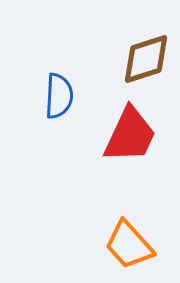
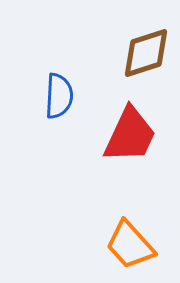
brown diamond: moved 6 px up
orange trapezoid: moved 1 px right
